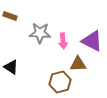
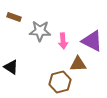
brown rectangle: moved 4 px right, 1 px down
gray star: moved 2 px up
